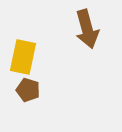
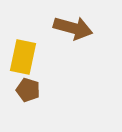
brown arrow: moved 14 px left, 1 px up; rotated 60 degrees counterclockwise
